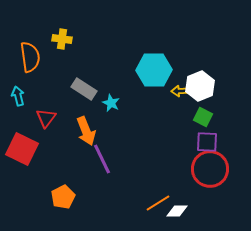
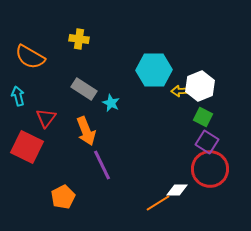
yellow cross: moved 17 px right
orange semicircle: rotated 128 degrees clockwise
purple square: rotated 30 degrees clockwise
red square: moved 5 px right, 2 px up
purple line: moved 6 px down
white diamond: moved 21 px up
